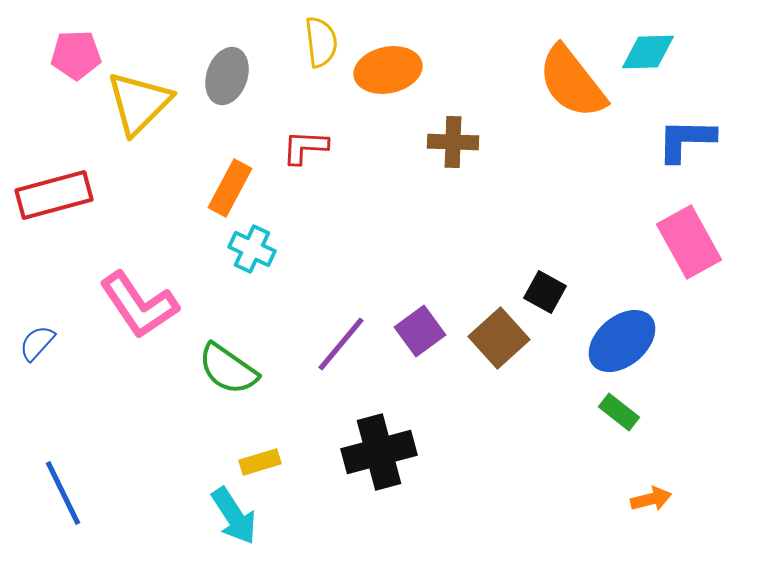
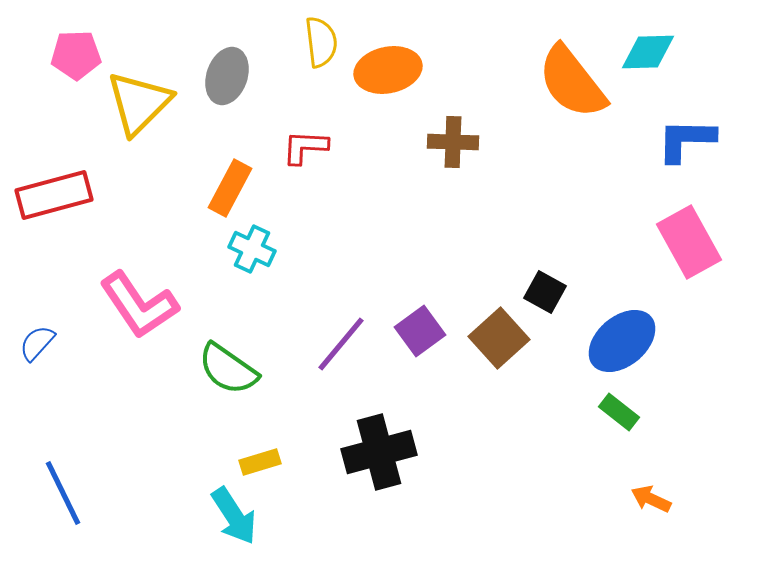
orange arrow: rotated 141 degrees counterclockwise
